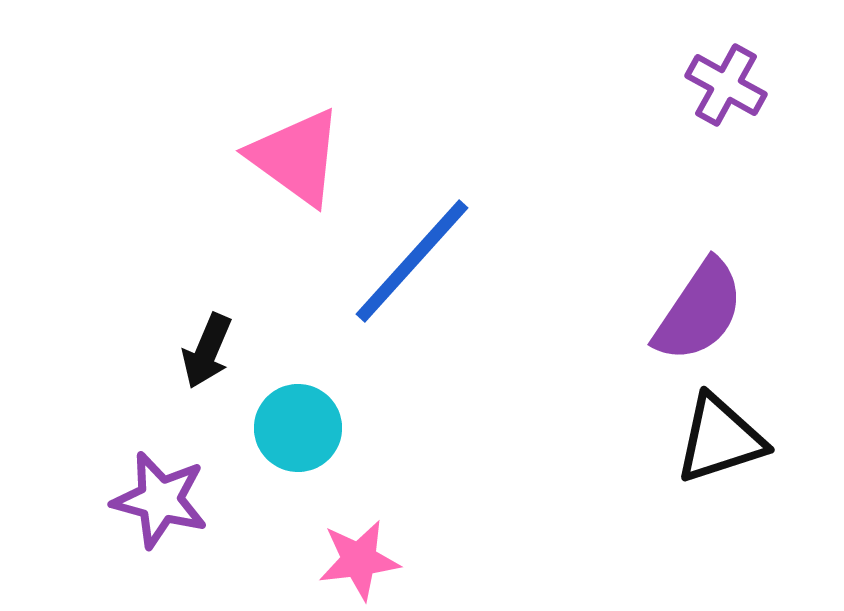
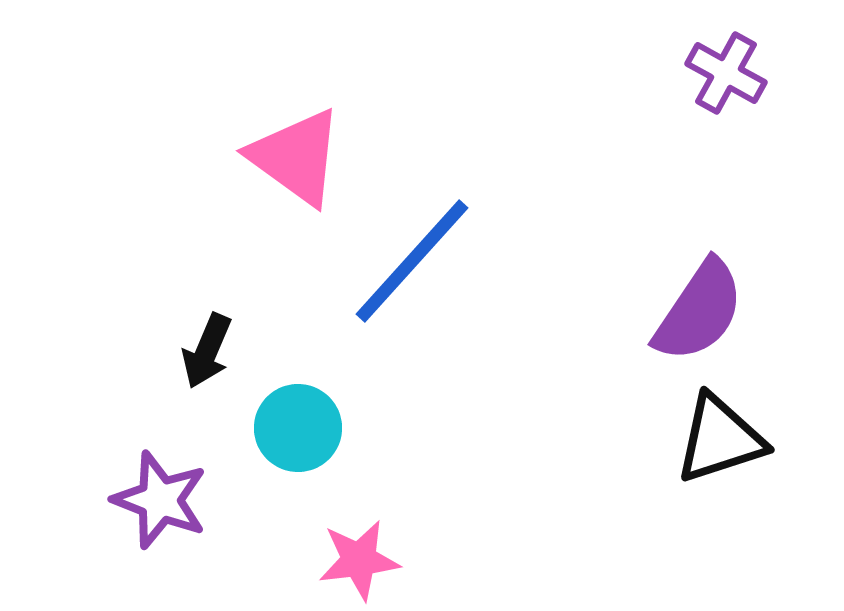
purple cross: moved 12 px up
purple star: rotated 6 degrees clockwise
